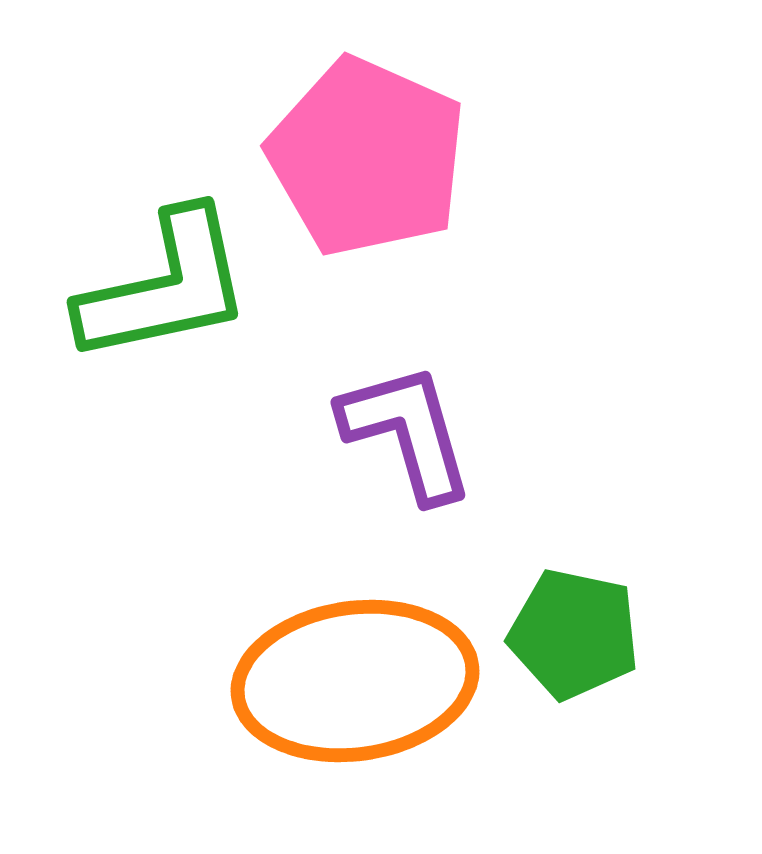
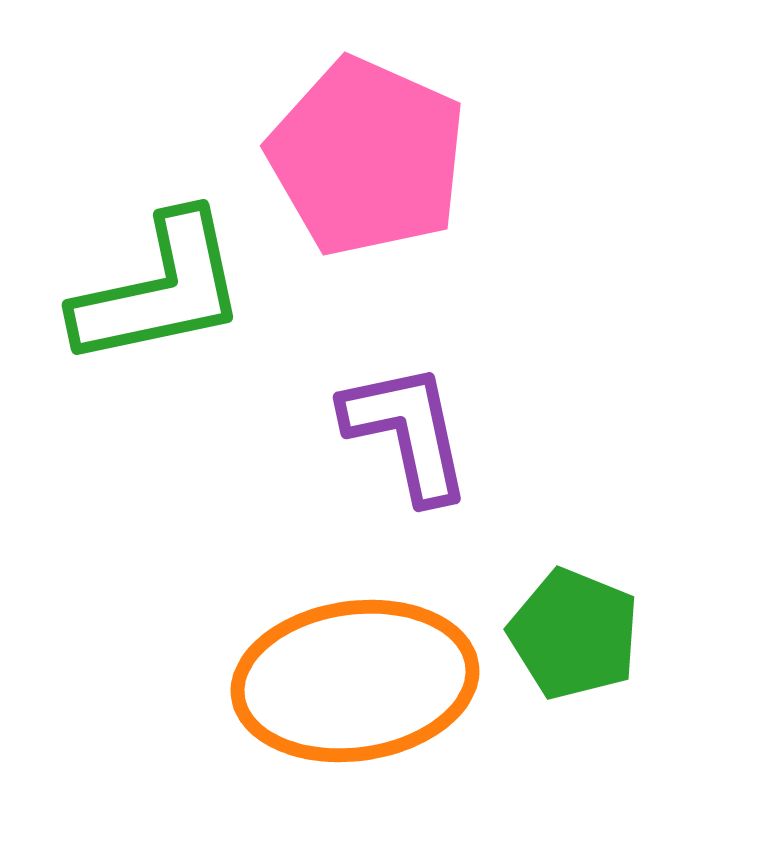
green L-shape: moved 5 px left, 3 px down
purple L-shape: rotated 4 degrees clockwise
green pentagon: rotated 10 degrees clockwise
